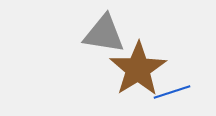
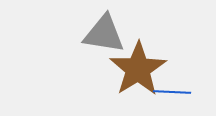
blue line: rotated 21 degrees clockwise
